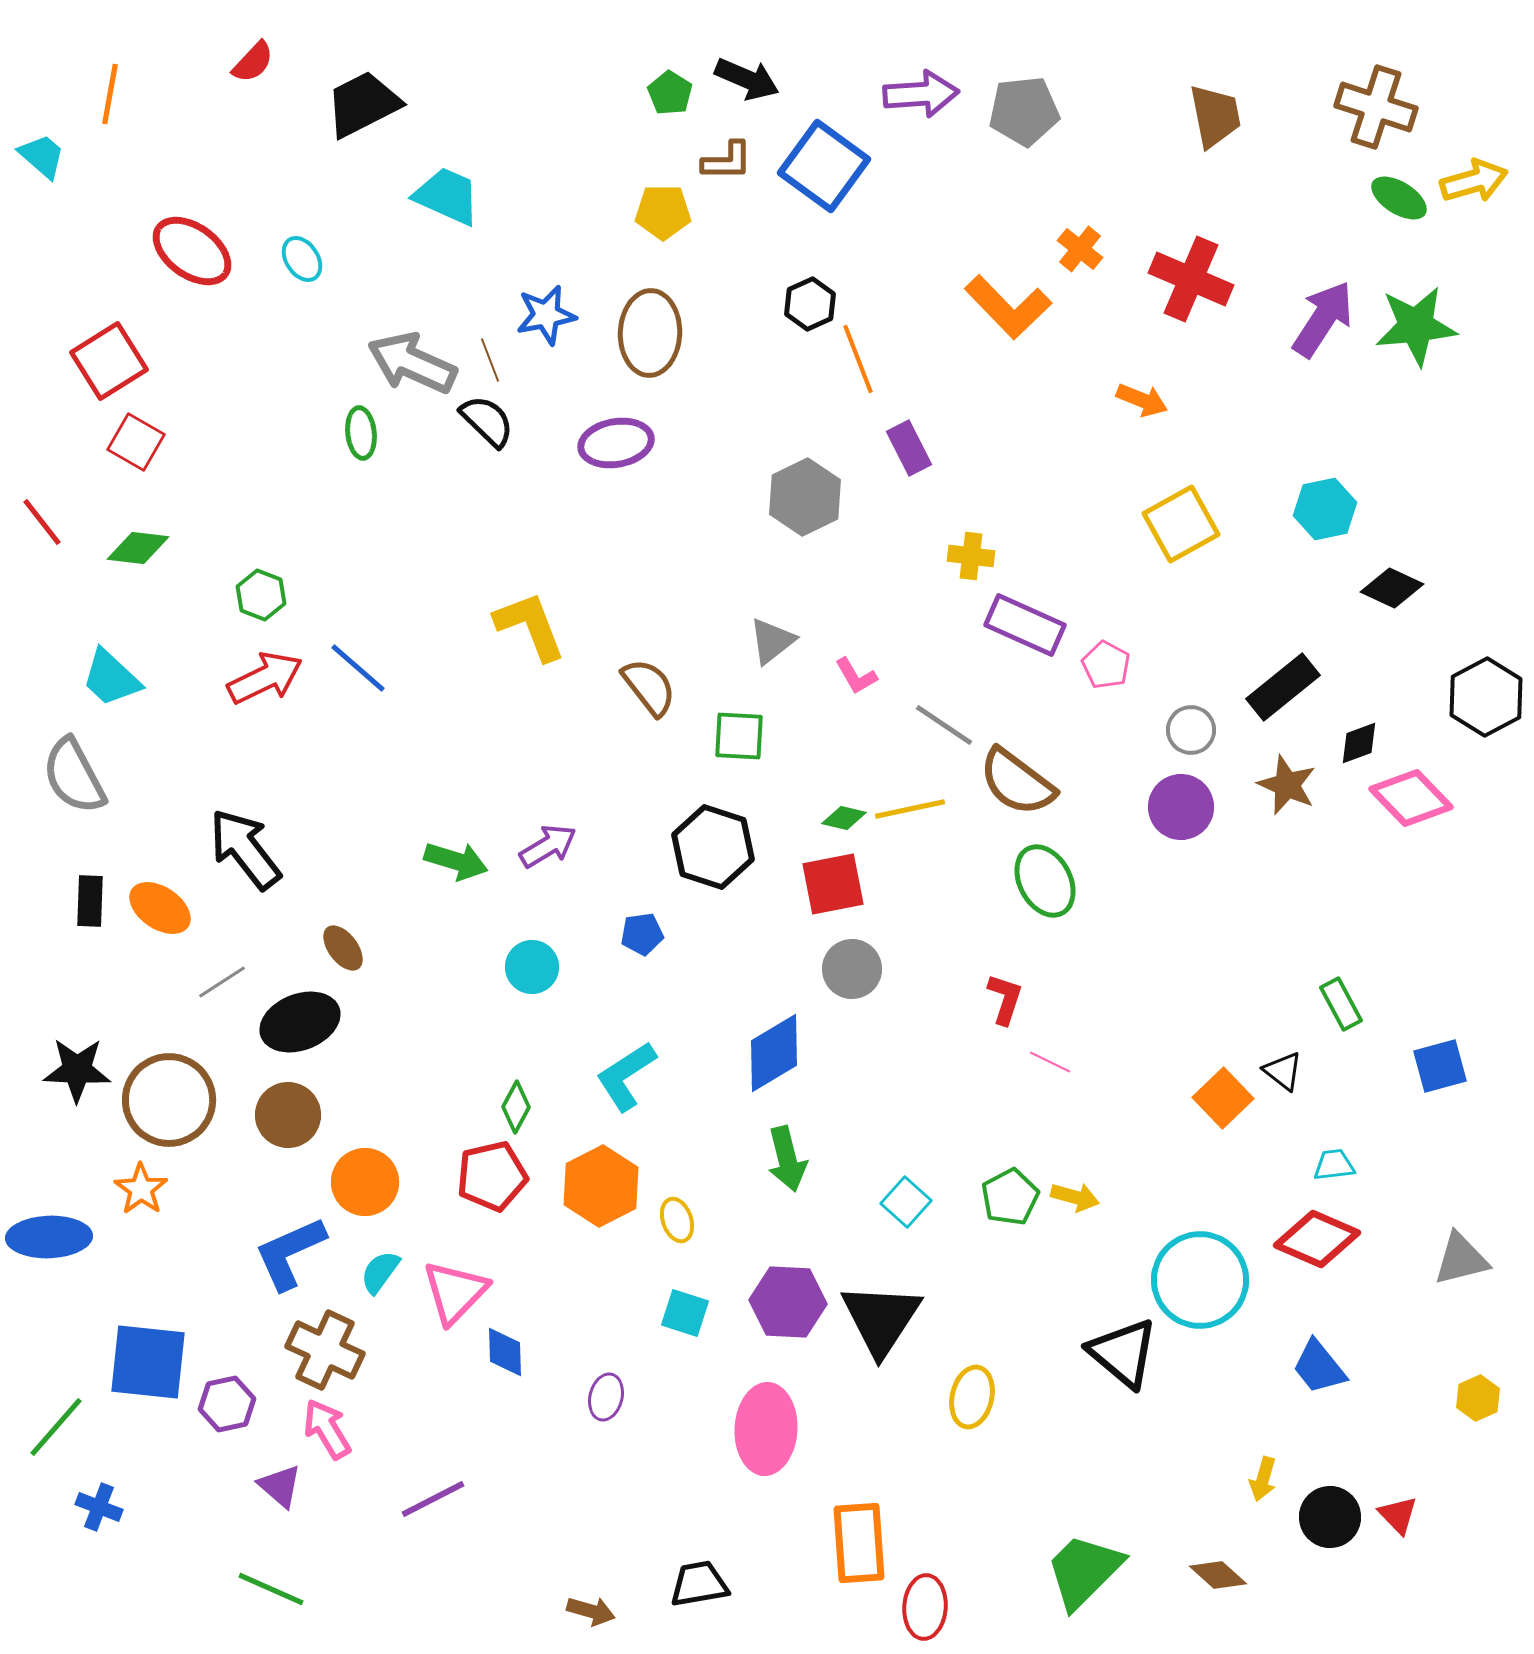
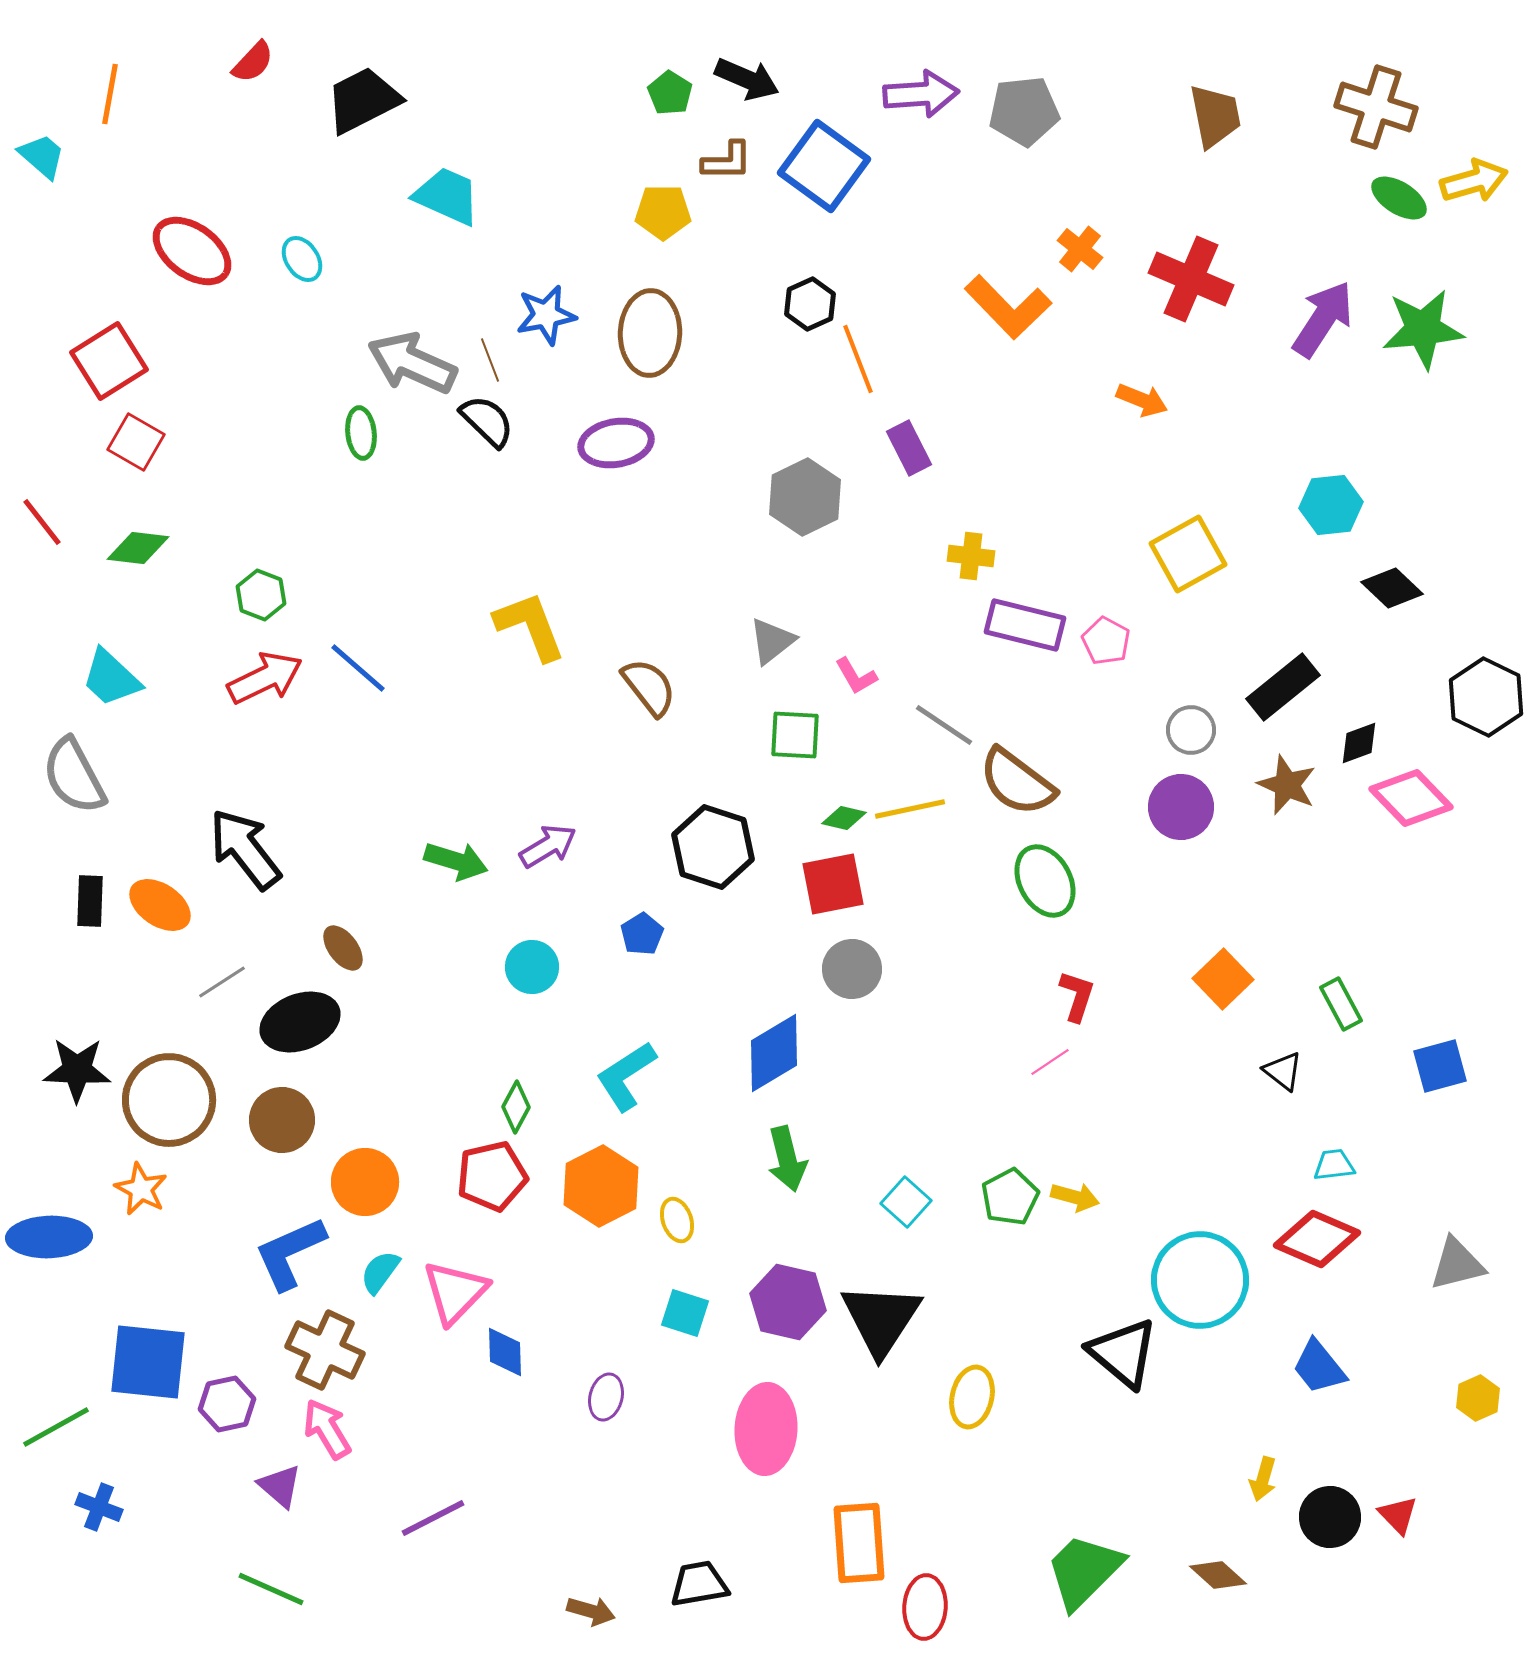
black trapezoid at (363, 104): moved 4 px up
green star at (1416, 326): moved 7 px right, 3 px down
cyan hexagon at (1325, 509): moved 6 px right, 4 px up; rotated 6 degrees clockwise
yellow square at (1181, 524): moved 7 px right, 30 px down
black diamond at (1392, 588): rotated 18 degrees clockwise
purple rectangle at (1025, 625): rotated 10 degrees counterclockwise
pink pentagon at (1106, 665): moved 24 px up
black hexagon at (1486, 697): rotated 6 degrees counterclockwise
green square at (739, 736): moved 56 px right, 1 px up
orange ellipse at (160, 908): moved 3 px up
blue pentagon at (642, 934): rotated 24 degrees counterclockwise
red L-shape at (1005, 999): moved 72 px right, 3 px up
pink line at (1050, 1062): rotated 60 degrees counterclockwise
orange square at (1223, 1098): moved 119 px up
brown circle at (288, 1115): moved 6 px left, 5 px down
orange star at (141, 1189): rotated 8 degrees counterclockwise
gray triangle at (1461, 1259): moved 4 px left, 5 px down
purple hexagon at (788, 1302): rotated 10 degrees clockwise
green line at (56, 1427): rotated 20 degrees clockwise
purple line at (433, 1499): moved 19 px down
